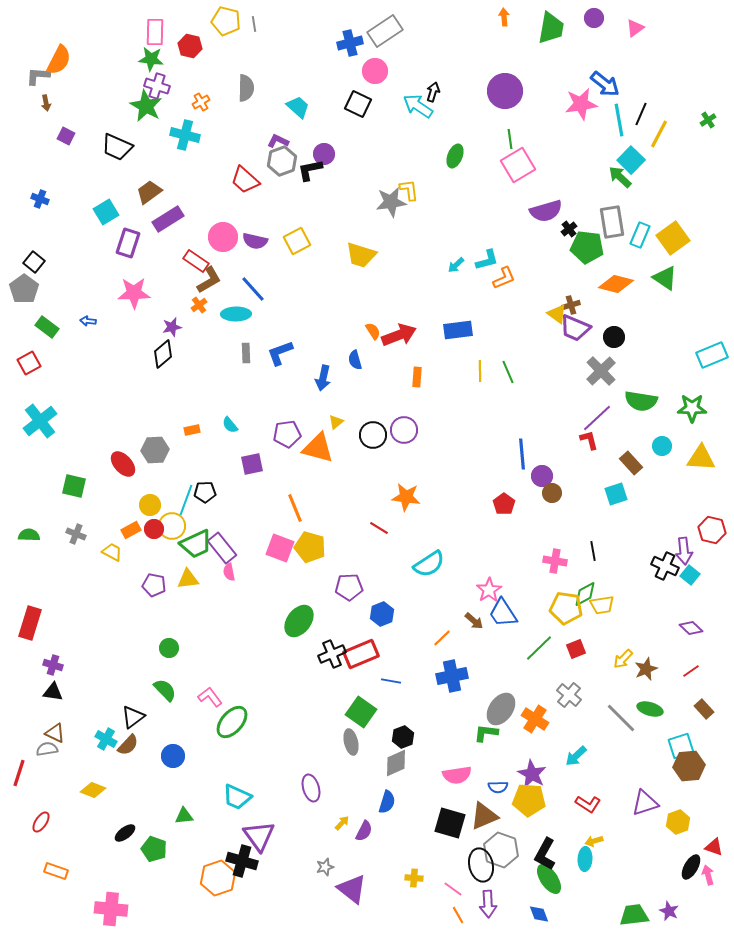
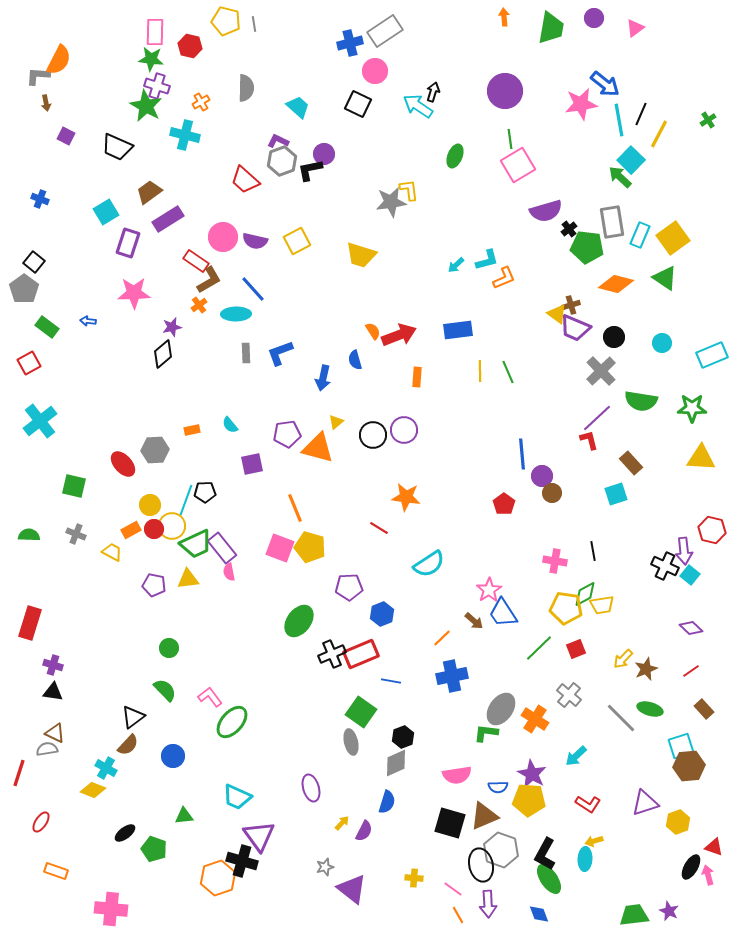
cyan circle at (662, 446): moved 103 px up
cyan cross at (106, 739): moved 29 px down
